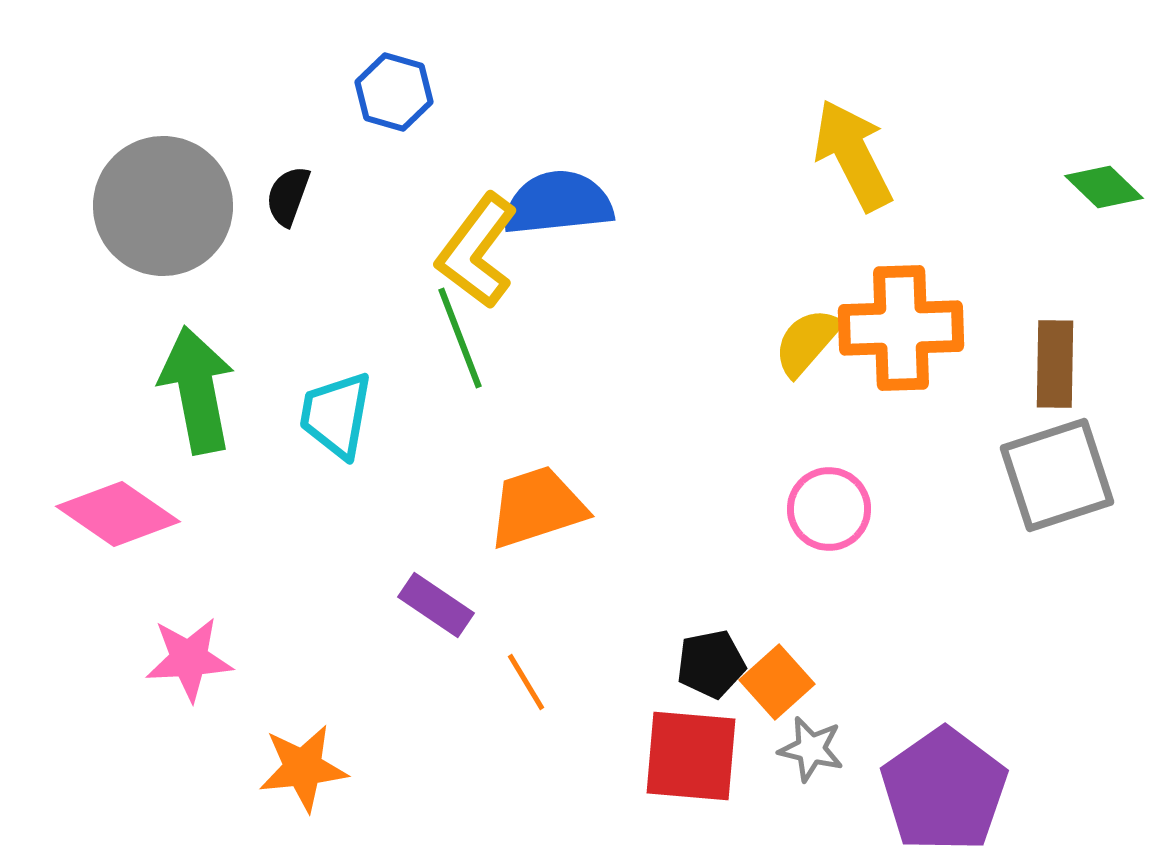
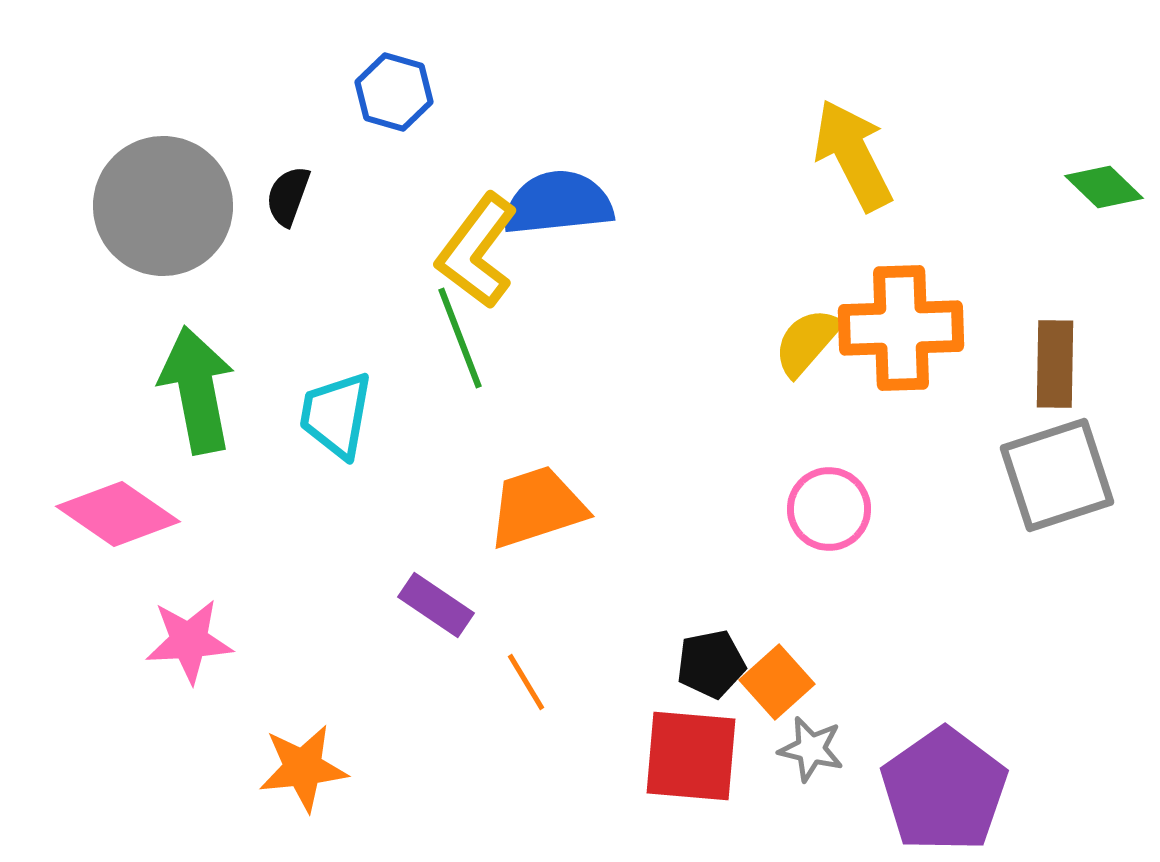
pink star: moved 18 px up
